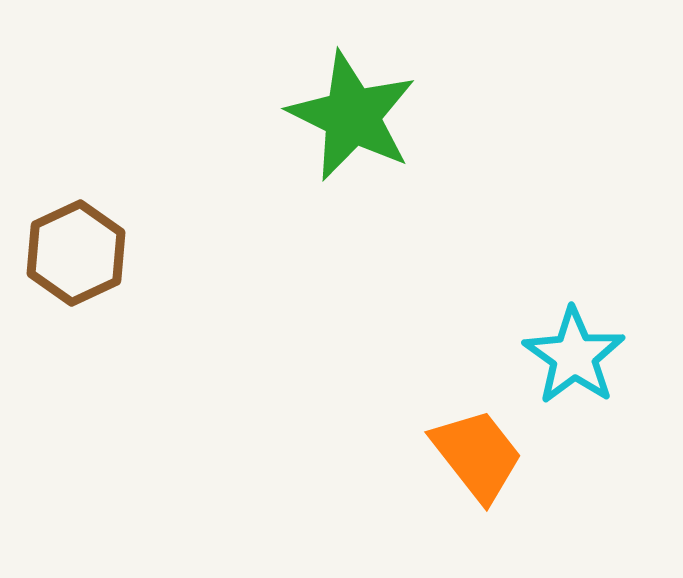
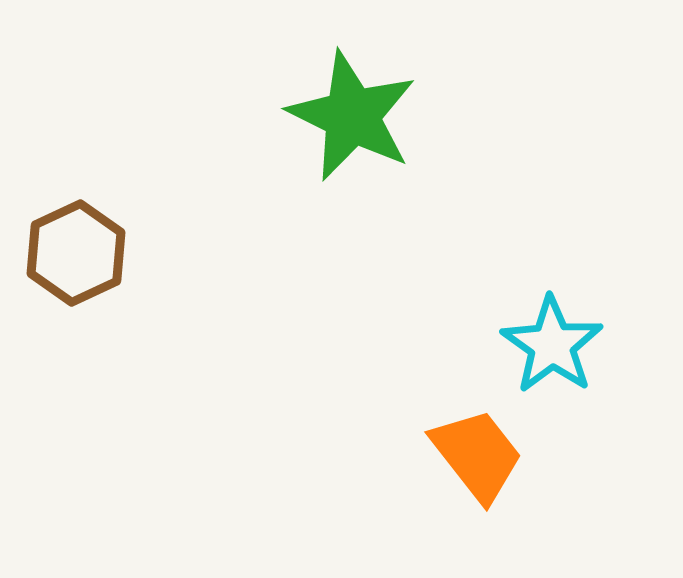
cyan star: moved 22 px left, 11 px up
